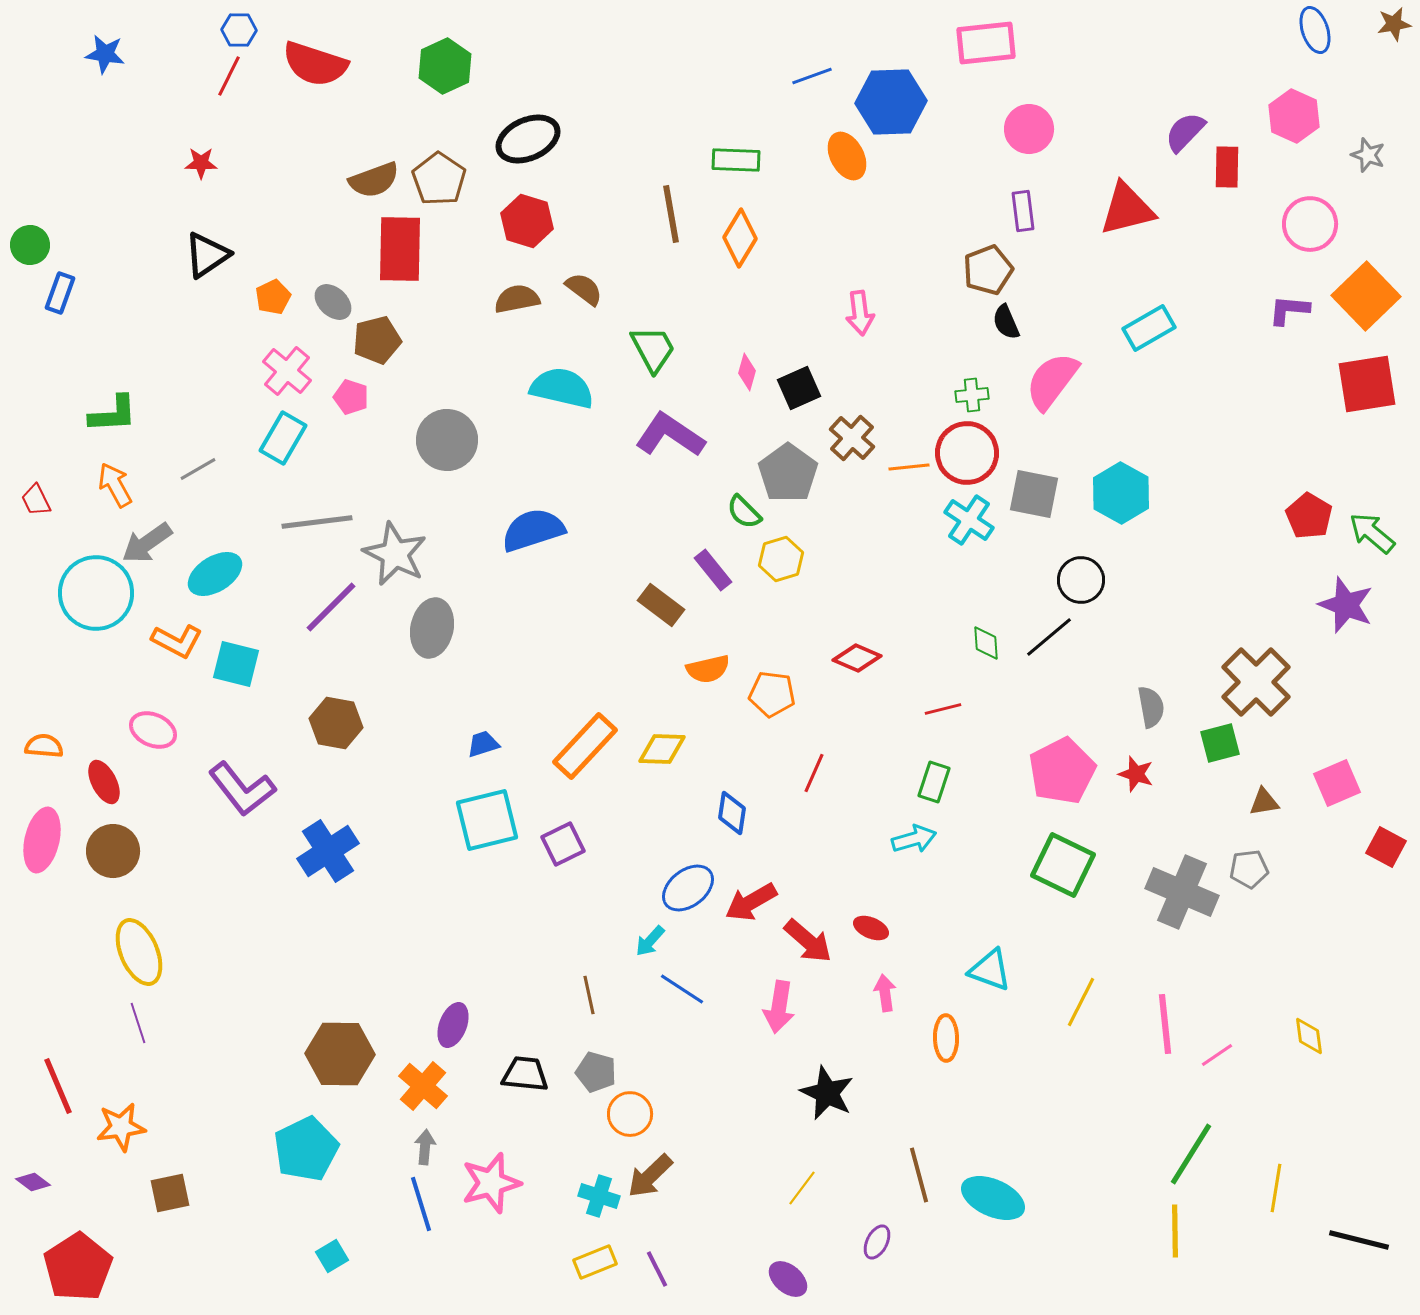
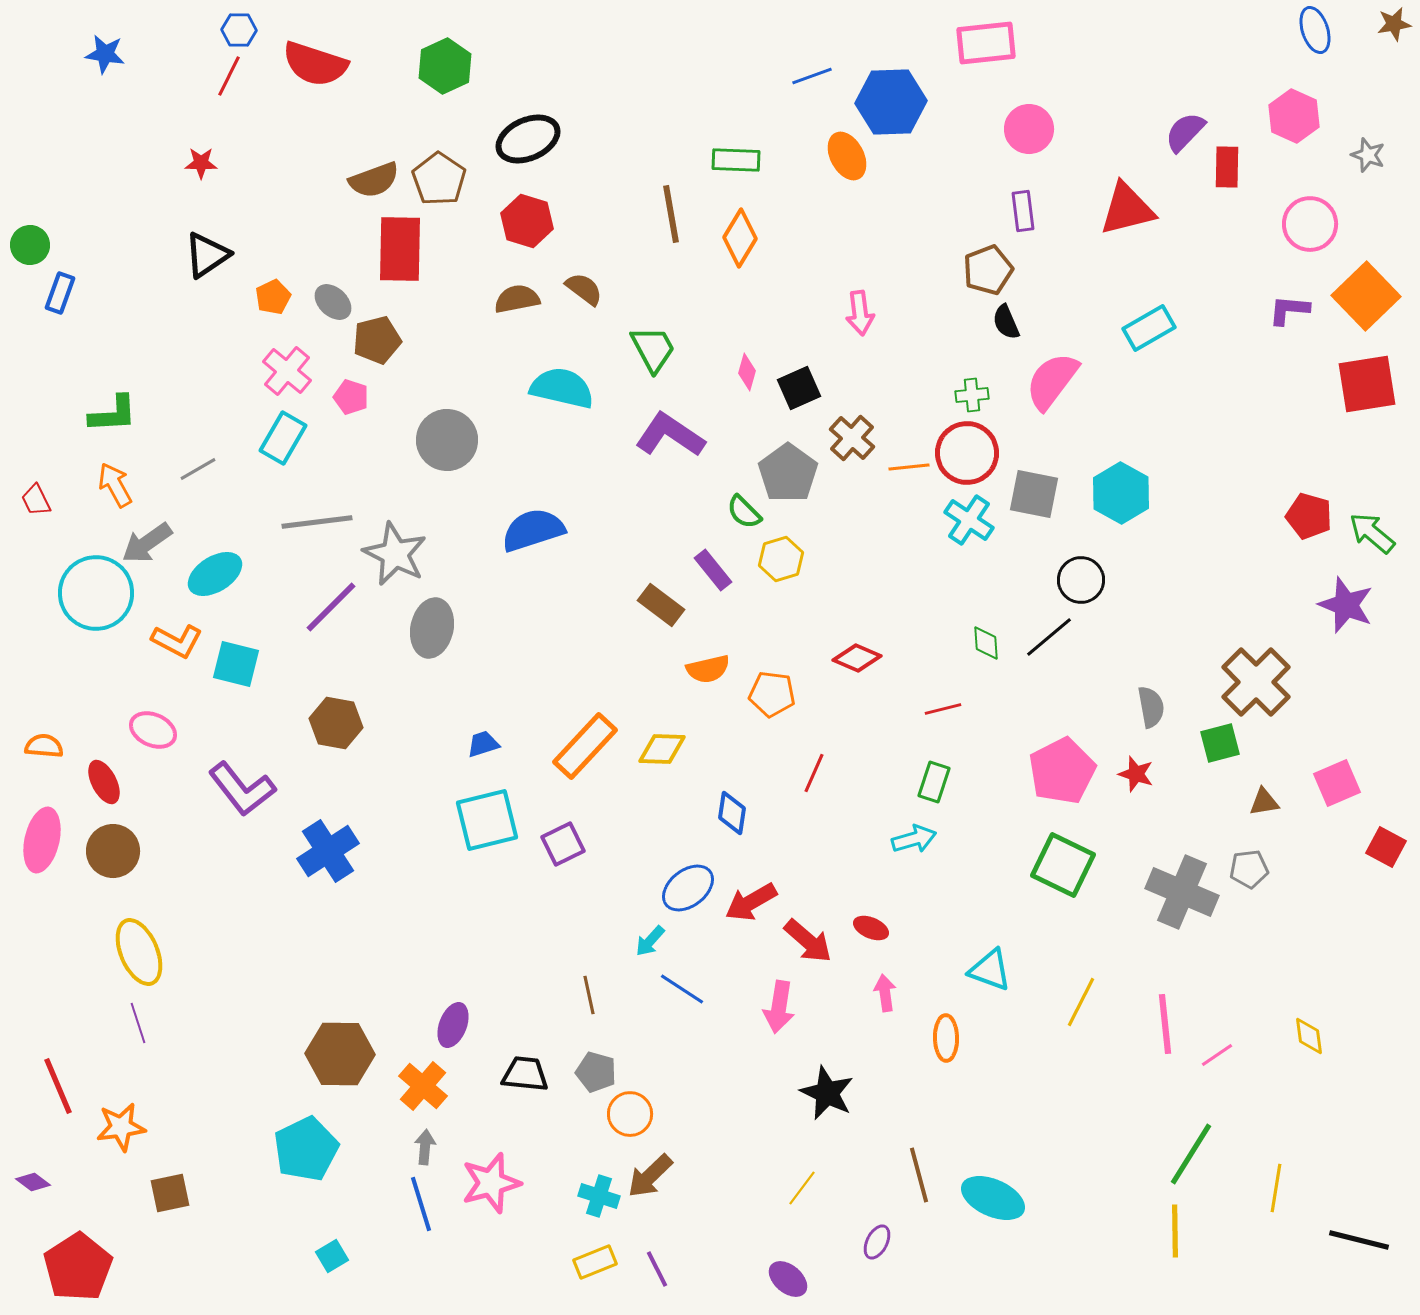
red pentagon at (1309, 516): rotated 15 degrees counterclockwise
